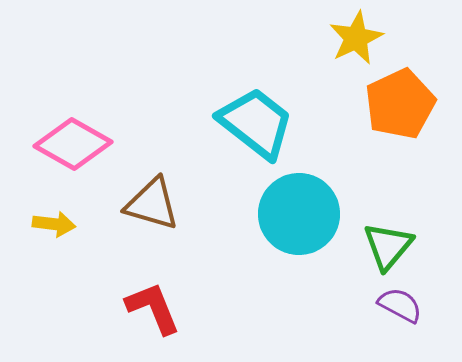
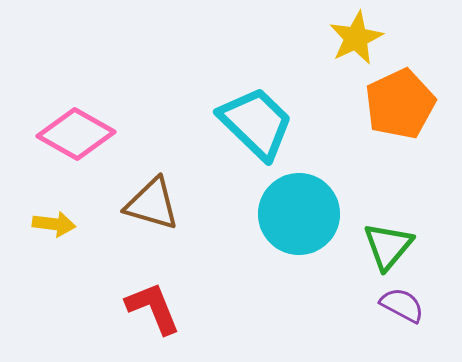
cyan trapezoid: rotated 6 degrees clockwise
pink diamond: moved 3 px right, 10 px up
purple semicircle: moved 2 px right
